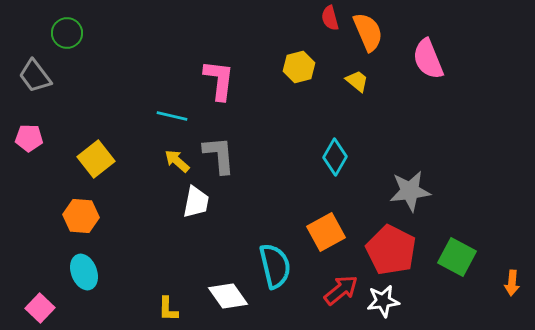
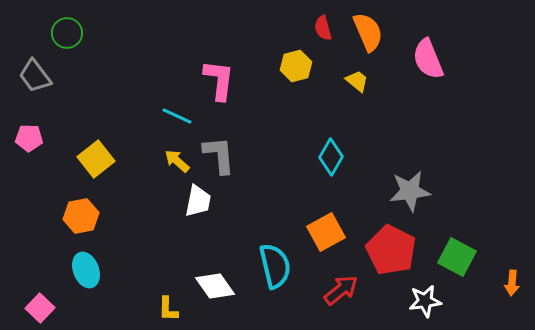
red semicircle: moved 7 px left, 10 px down
yellow hexagon: moved 3 px left, 1 px up
cyan line: moved 5 px right; rotated 12 degrees clockwise
cyan diamond: moved 4 px left
white trapezoid: moved 2 px right, 1 px up
orange hexagon: rotated 16 degrees counterclockwise
cyan ellipse: moved 2 px right, 2 px up
white diamond: moved 13 px left, 10 px up
white star: moved 42 px right
